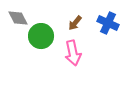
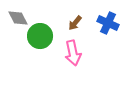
green circle: moved 1 px left
